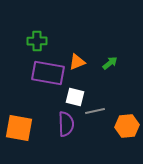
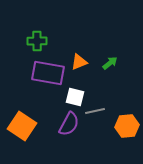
orange triangle: moved 2 px right
purple semicircle: moved 3 px right; rotated 30 degrees clockwise
orange square: moved 3 px right, 2 px up; rotated 24 degrees clockwise
